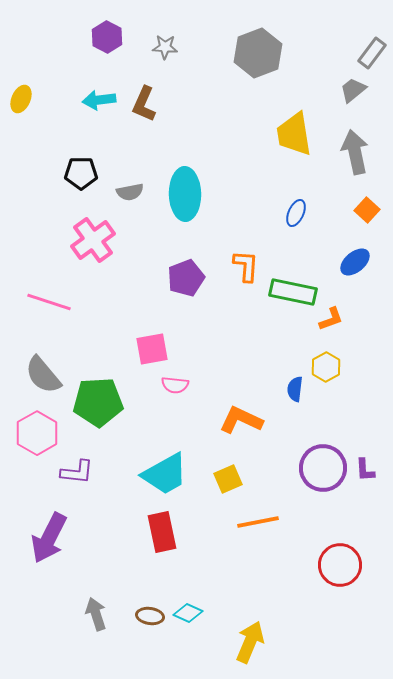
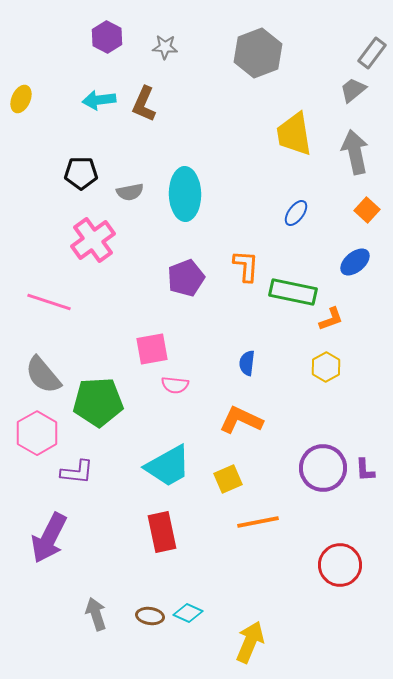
blue ellipse at (296, 213): rotated 12 degrees clockwise
blue semicircle at (295, 389): moved 48 px left, 26 px up
cyan trapezoid at (165, 474): moved 3 px right, 8 px up
